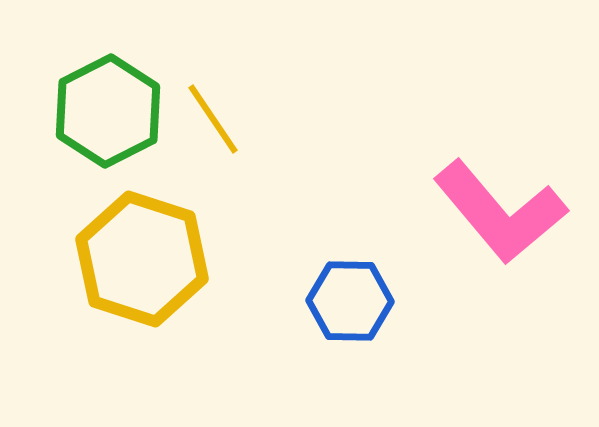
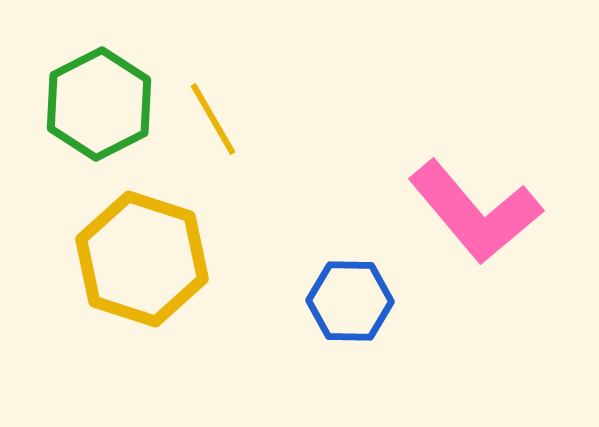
green hexagon: moved 9 px left, 7 px up
yellow line: rotated 4 degrees clockwise
pink L-shape: moved 25 px left
